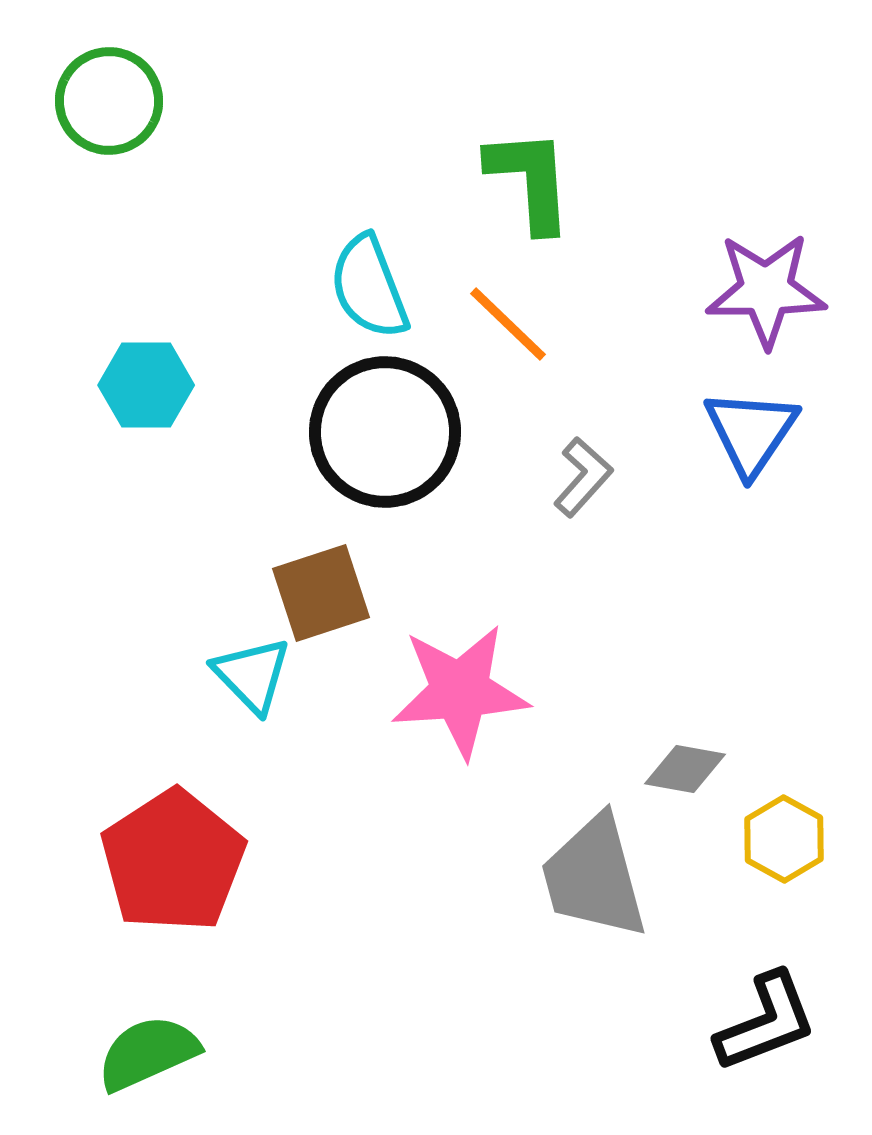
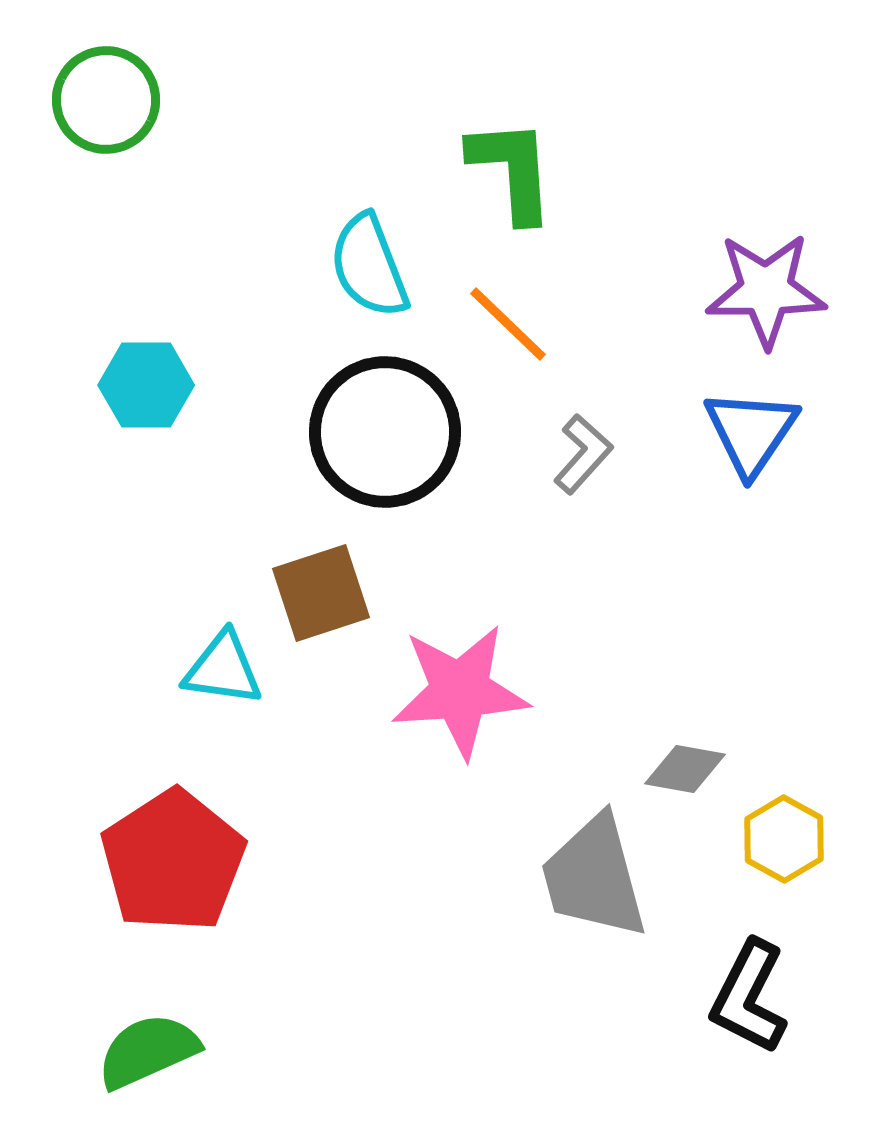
green circle: moved 3 px left, 1 px up
green L-shape: moved 18 px left, 10 px up
cyan semicircle: moved 21 px up
gray L-shape: moved 23 px up
cyan triangle: moved 29 px left, 6 px up; rotated 38 degrees counterclockwise
black L-shape: moved 17 px left, 25 px up; rotated 138 degrees clockwise
green semicircle: moved 2 px up
